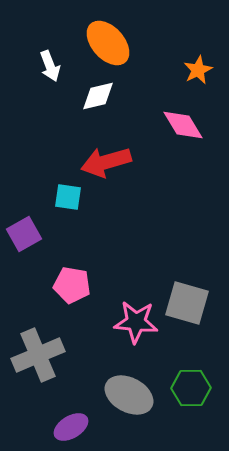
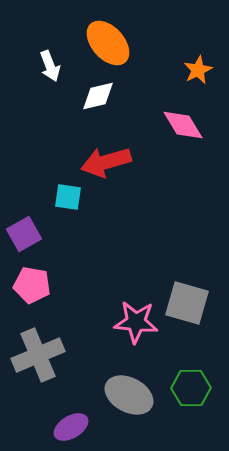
pink pentagon: moved 40 px left
